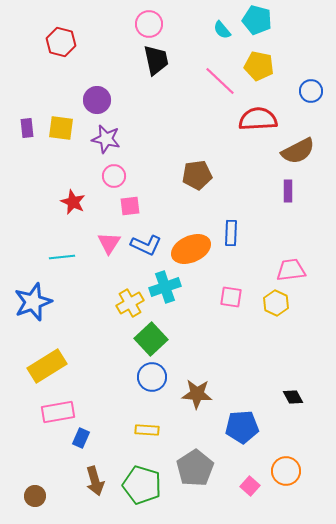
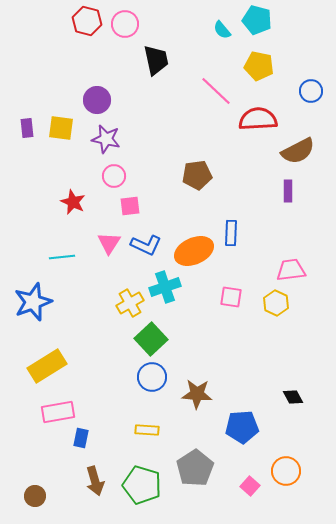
pink circle at (149, 24): moved 24 px left
red hexagon at (61, 42): moved 26 px right, 21 px up
pink line at (220, 81): moved 4 px left, 10 px down
orange ellipse at (191, 249): moved 3 px right, 2 px down
blue rectangle at (81, 438): rotated 12 degrees counterclockwise
